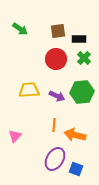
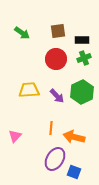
green arrow: moved 2 px right, 4 px down
black rectangle: moved 3 px right, 1 px down
green cross: rotated 24 degrees clockwise
green hexagon: rotated 20 degrees counterclockwise
purple arrow: rotated 21 degrees clockwise
orange line: moved 3 px left, 3 px down
orange arrow: moved 1 px left, 2 px down
blue square: moved 2 px left, 3 px down
